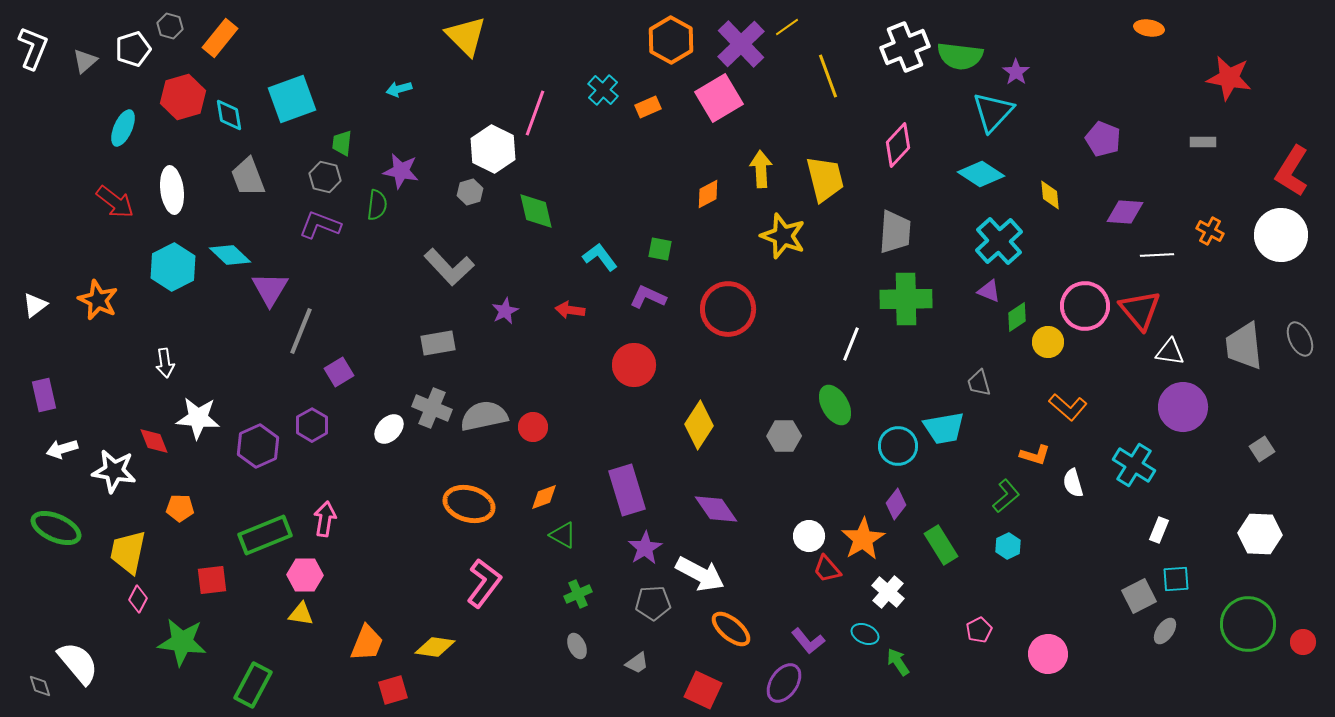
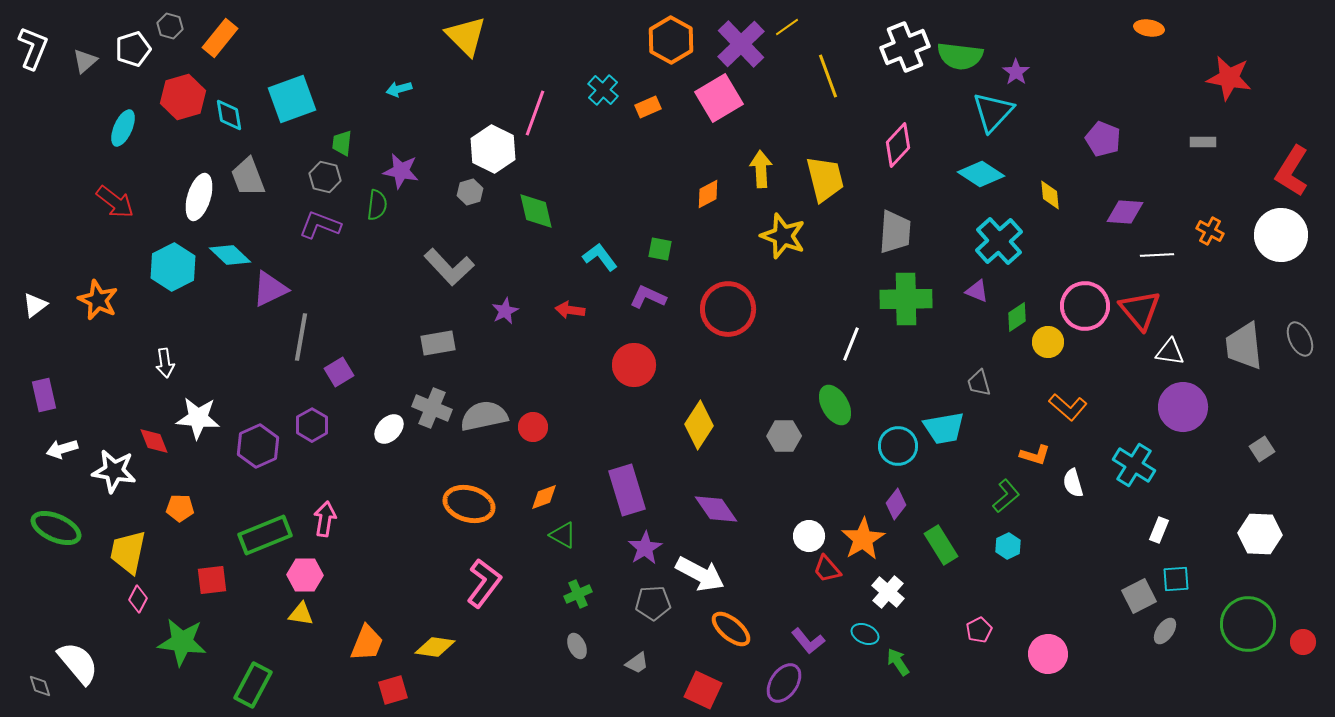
white ellipse at (172, 190): moved 27 px right, 7 px down; rotated 24 degrees clockwise
purple triangle at (270, 289): rotated 33 degrees clockwise
purple triangle at (989, 291): moved 12 px left
gray line at (301, 331): moved 6 px down; rotated 12 degrees counterclockwise
